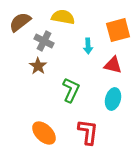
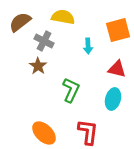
red triangle: moved 4 px right, 4 px down
